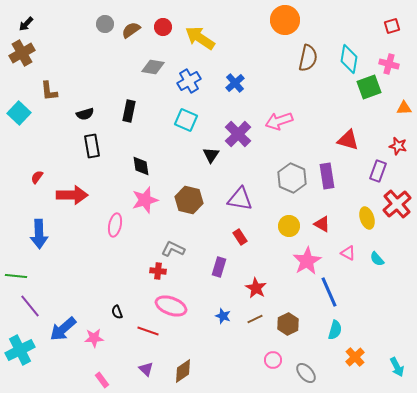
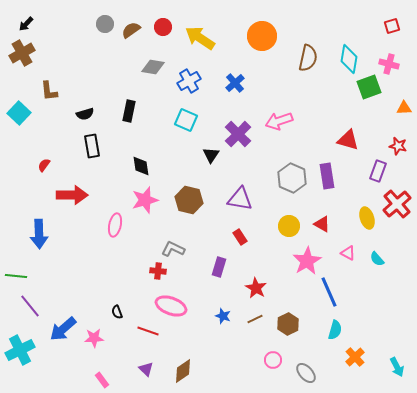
orange circle at (285, 20): moved 23 px left, 16 px down
red semicircle at (37, 177): moved 7 px right, 12 px up
